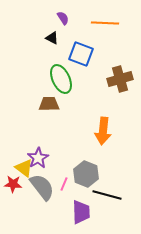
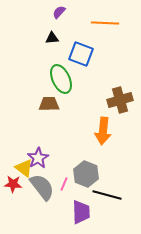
purple semicircle: moved 4 px left, 6 px up; rotated 104 degrees counterclockwise
black triangle: rotated 32 degrees counterclockwise
brown cross: moved 21 px down
